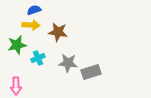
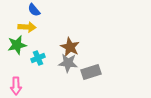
blue semicircle: rotated 112 degrees counterclockwise
yellow arrow: moved 4 px left, 2 px down
brown star: moved 12 px right, 15 px down; rotated 18 degrees clockwise
